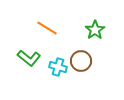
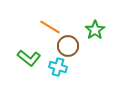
orange line: moved 3 px right, 1 px up
brown circle: moved 13 px left, 15 px up
